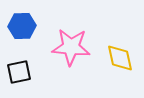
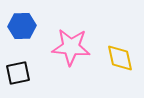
black square: moved 1 px left, 1 px down
